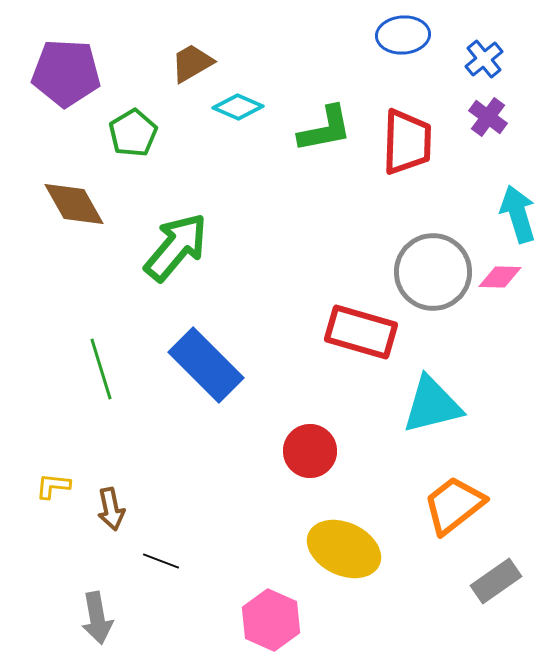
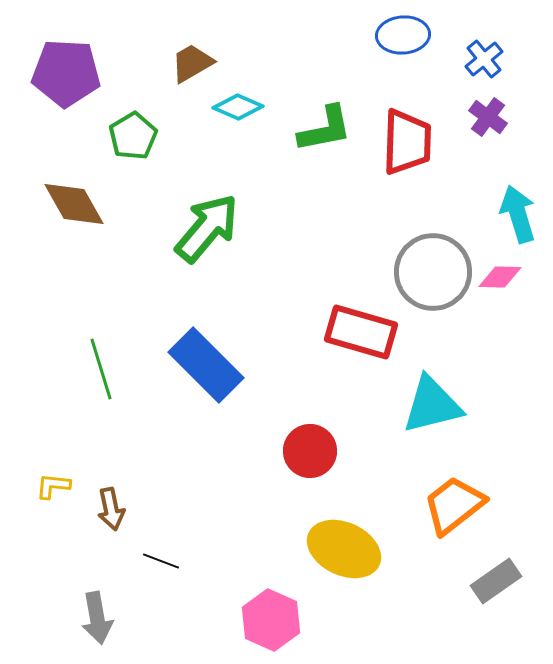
green pentagon: moved 3 px down
green arrow: moved 31 px right, 19 px up
